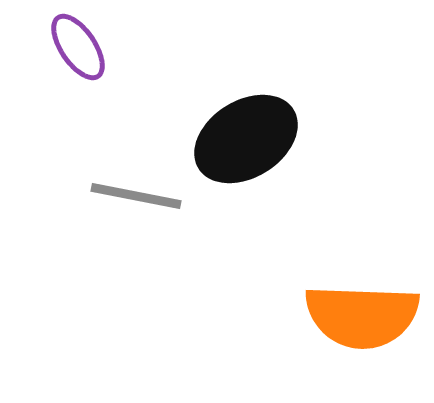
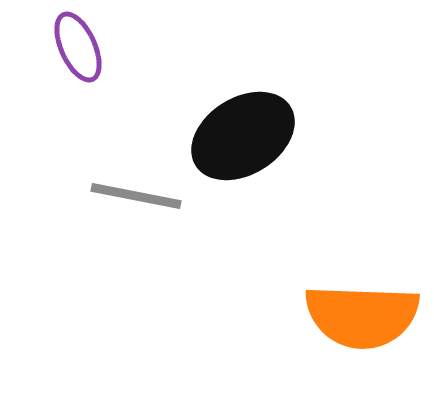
purple ellipse: rotated 10 degrees clockwise
black ellipse: moved 3 px left, 3 px up
